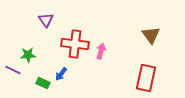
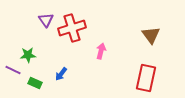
red cross: moved 3 px left, 16 px up; rotated 24 degrees counterclockwise
green rectangle: moved 8 px left
